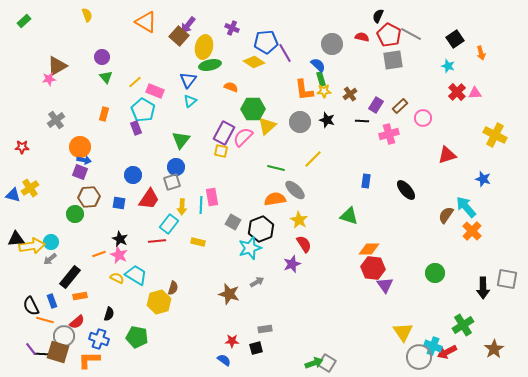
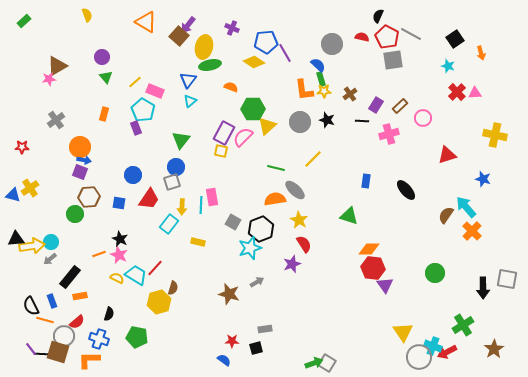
red pentagon at (389, 35): moved 2 px left, 2 px down
yellow cross at (495, 135): rotated 15 degrees counterclockwise
red line at (157, 241): moved 2 px left, 27 px down; rotated 42 degrees counterclockwise
